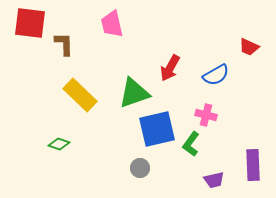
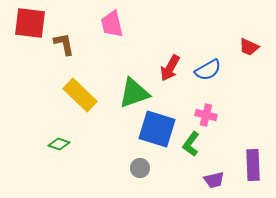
brown L-shape: rotated 10 degrees counterclockwise
blue semicircle: moved 8 px left, 5 px up
blue square: rotated 30 degrees clockwise
